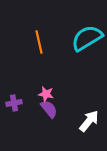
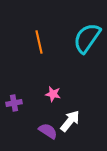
cyan semicircle: rotated 24 degrees counterclockwise
pink star: moved 7 px right
purple semicircle: moved 1 px left, 22 px down; rotated 18 degrees counterclockwise
white arrow: moved 19 px left
